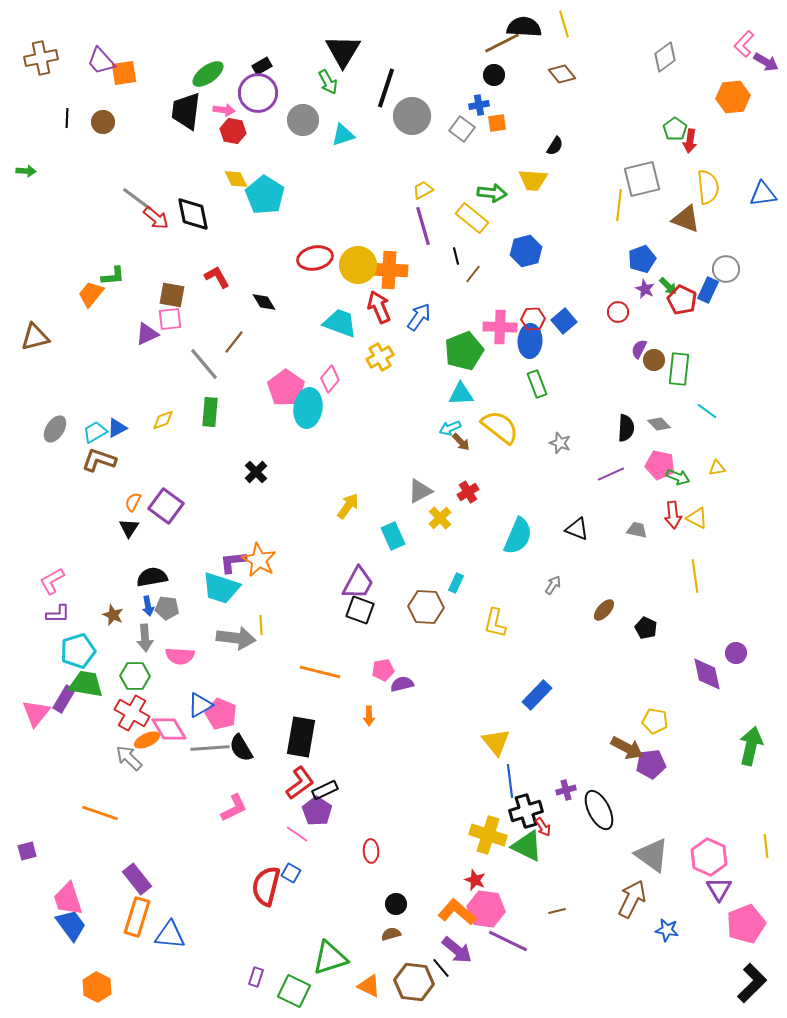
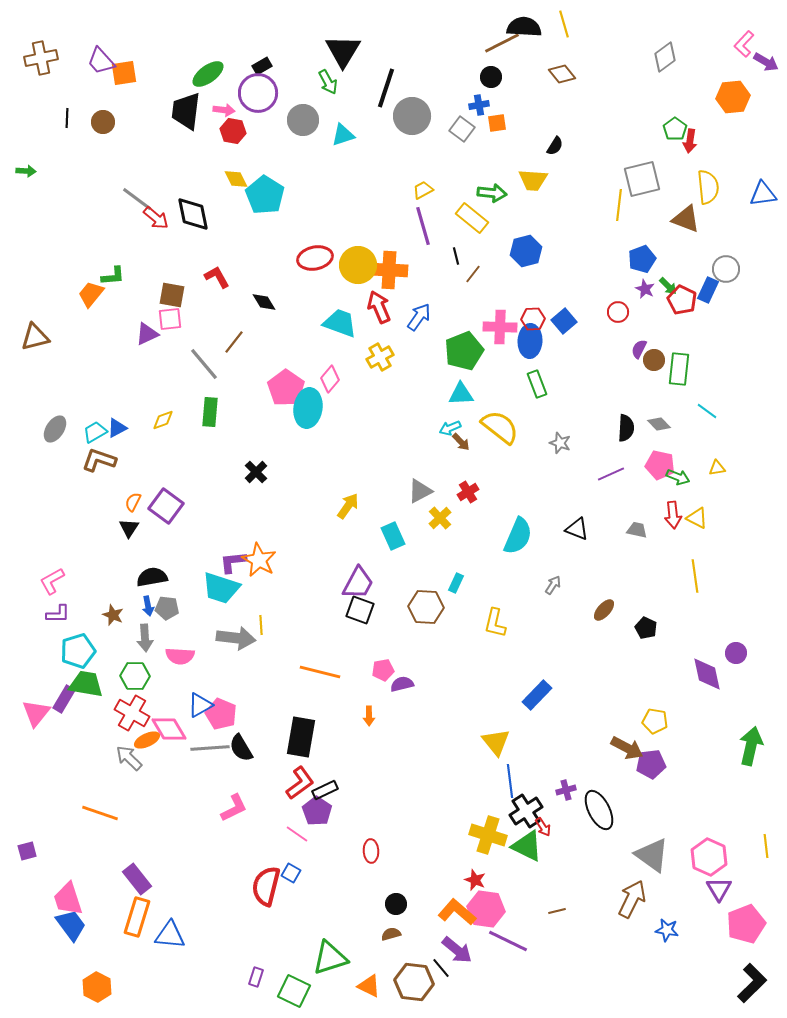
black circle at (494, 75): moved 3 px left, 2 px down
black cross at (526, 811): rotated 16 degrees counterclockwise
